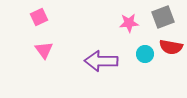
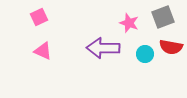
pink star: rotated 24 degrees clockwise
pink triangle: moved 1 px left, 1 px down; rotated 30 degrees counterclockwise
purple arrow: moved 2 px right, 13 px up
